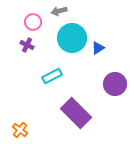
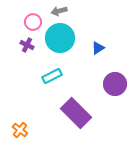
cyan circle: moved 12 px left
